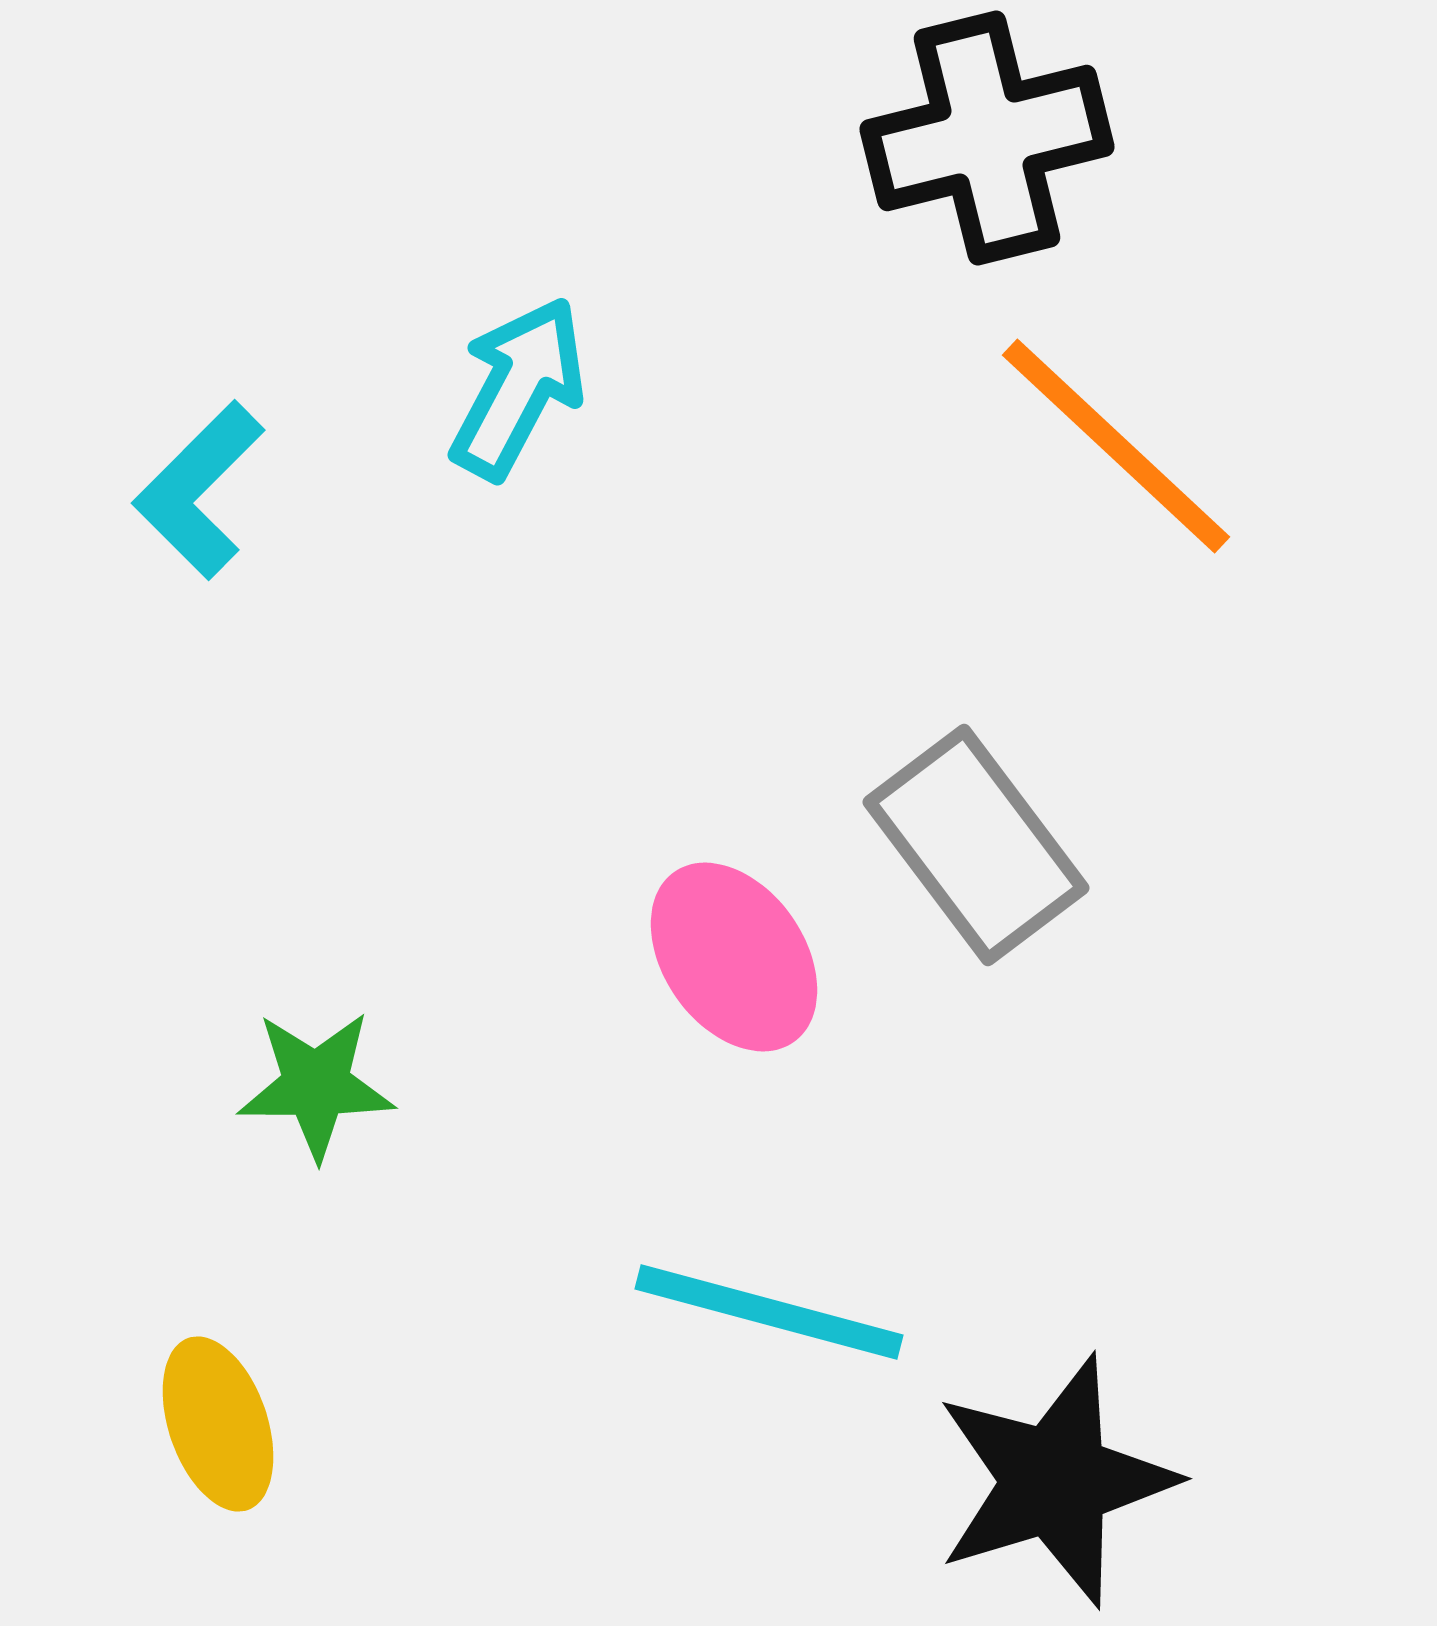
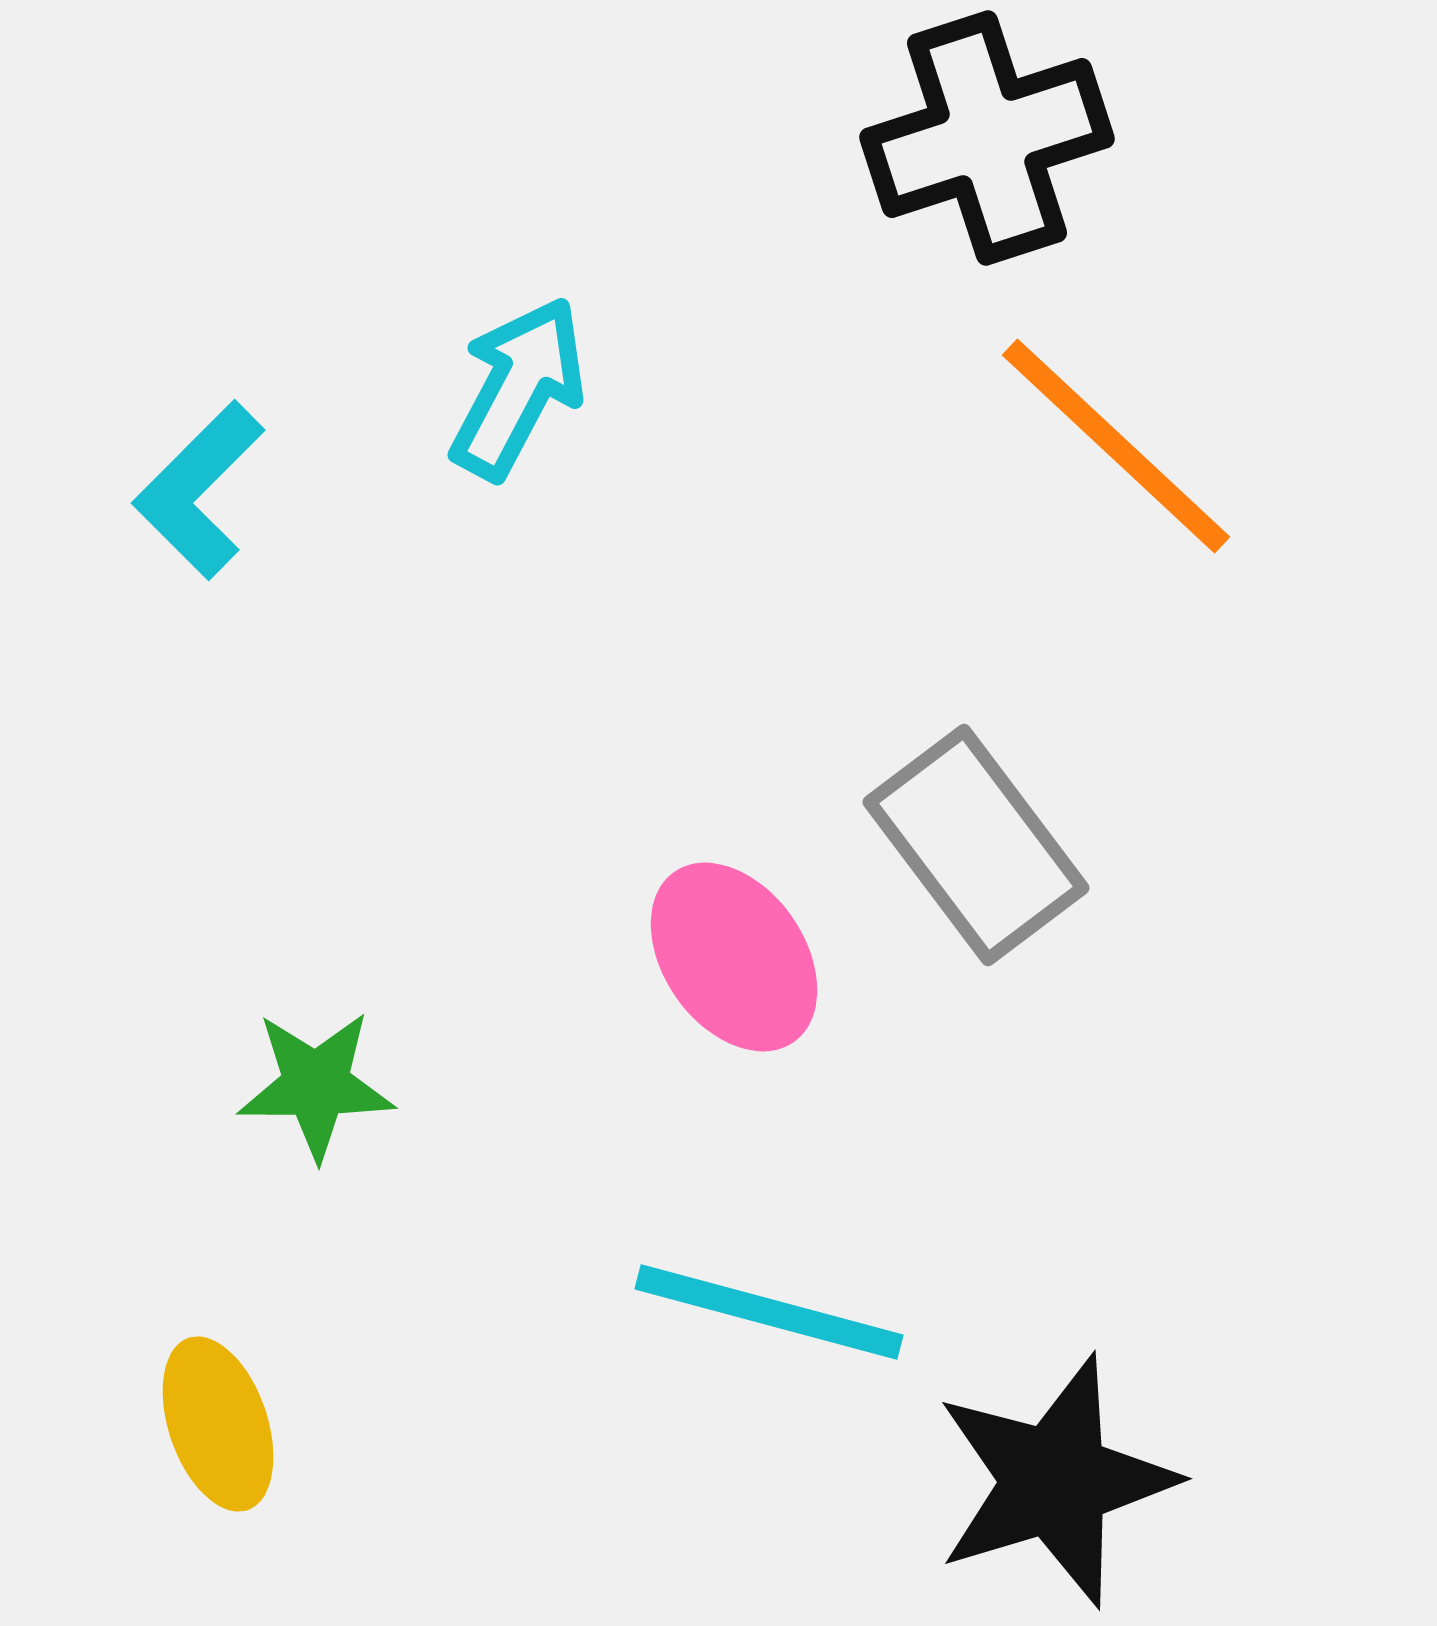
black cross: rotated 4 degrees counterclockwise
